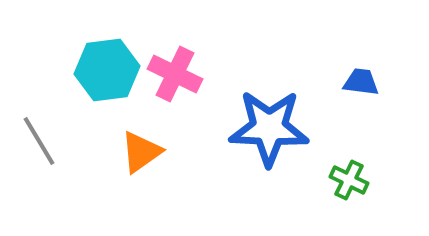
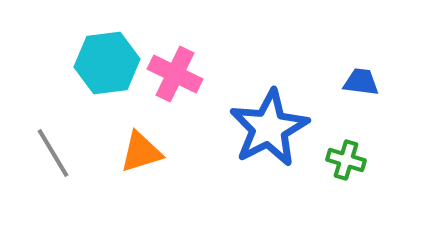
cyan hexagon: moved 7 px up
blue star: rotated 30 degrees counterclockwise
gray line: moved 14 px right, 12 px down
orange triangle: rotated 18 degrees clockwise
green cross: moved 3 px left, 20 px up; rotated 9 degrees counterclockwise
